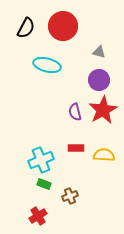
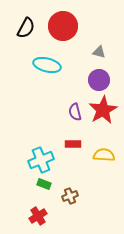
red rectangle: moved 3 px left, 4 px up
